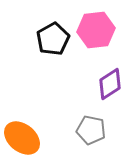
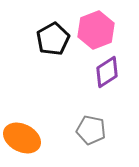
pink hexagon: rotated 15 degrees counterclockwise
purple diamond: moved 3 px left, 12 px up
orange ellipse: rotated 12 degrees counterclockwise
